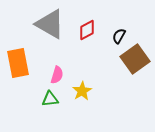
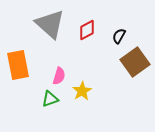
gray triangle: rotated 12 degrees clockwise
brown square: moved 3 px down
orange rectangle: moved 2 px down
pink semicircle: moved 2 px right, 1 px down
green triangle: rotated 12 degrees counterclockwise
